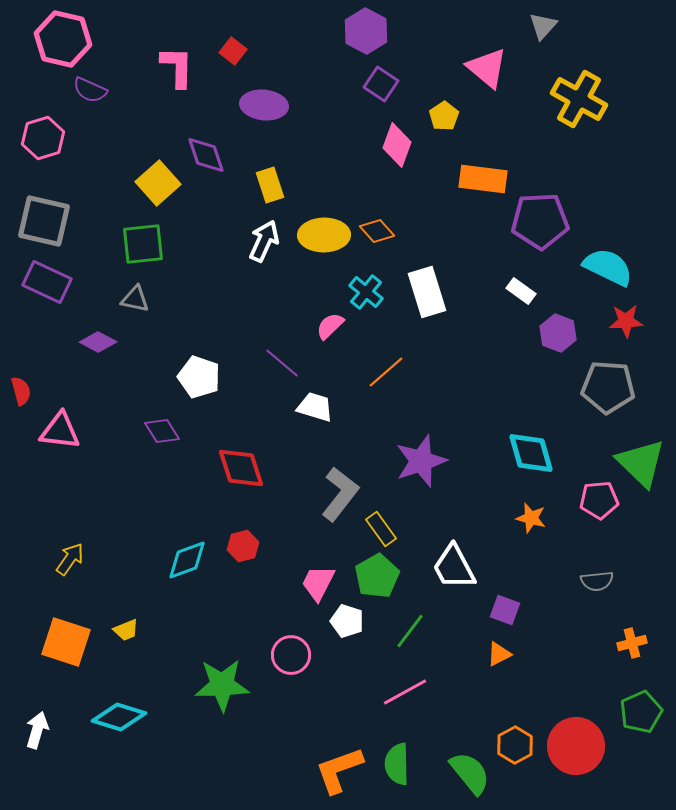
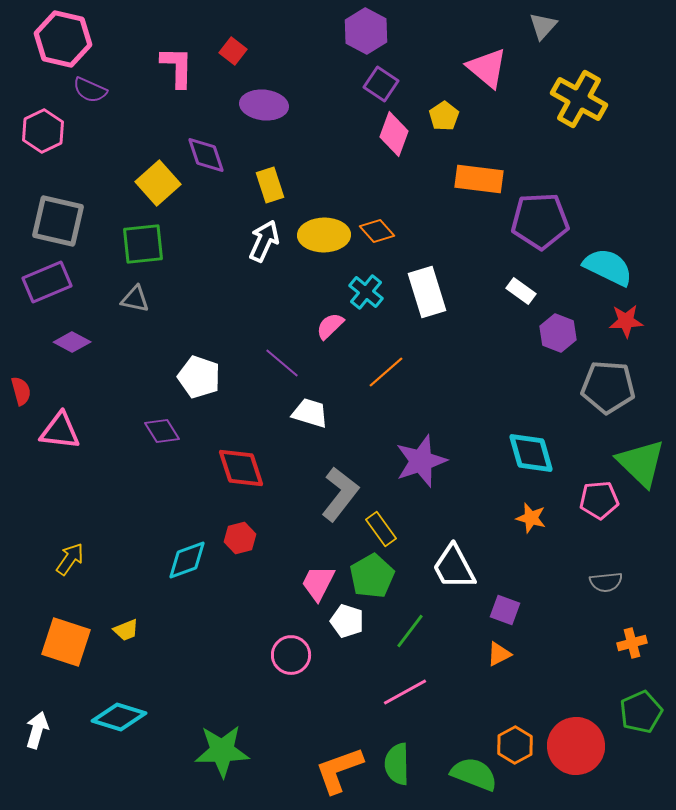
pink hexagon at (43, 138): moved 7 px up; rotated 9 degrees counterclockwise
pink diamond at (397, 145): moved 3 px left, 11 px up
orange rectangle at (483, 179): moved 4 px left
gray square at (44, 221): moved 14 px right
purple rectangle at (47, 282): rotated 48 degrees counterclockwise
purple diamond at (98, 342): moved 26 px left
white trapezoid at (315, 407): moved 5 px left, 6 px down
red hexagon at (243, 546): moved 3 px left, 8 px up
green pentagon at (377, 576): moved 5 px left
gray semicircle at (597, 581): moved 9 px right, 1 px down
green star at (222, 685): moved 66 px down
green semicircle at (470, 773): moved 4 px right, 1 px down; rotated 30 degrees counterclockwise
